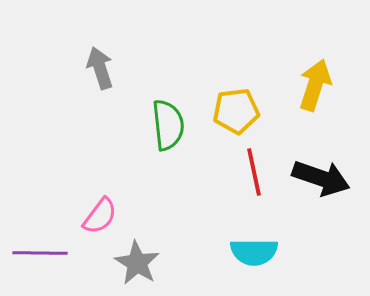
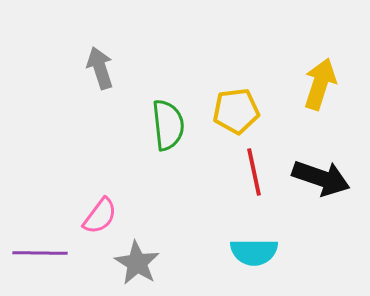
yellow arrow: moved 5 px right, 1 px up
